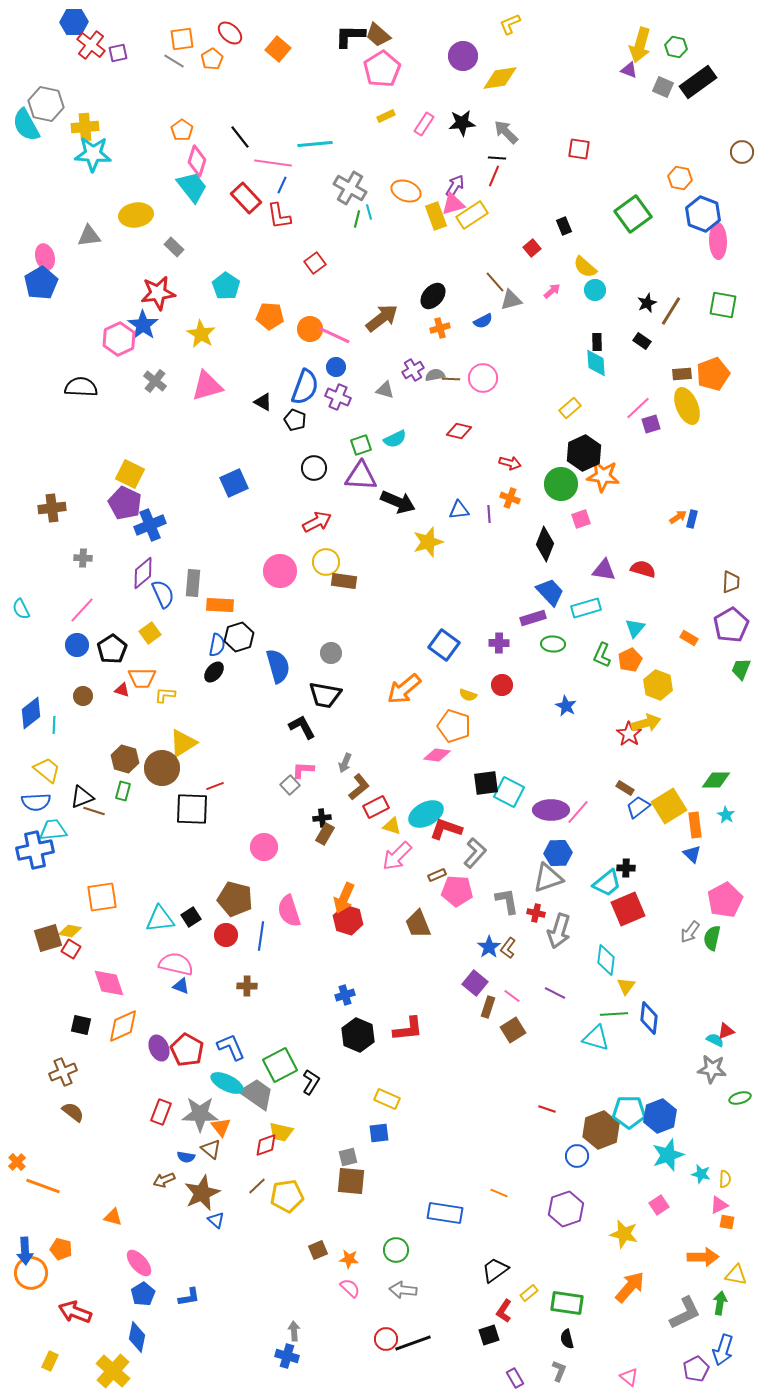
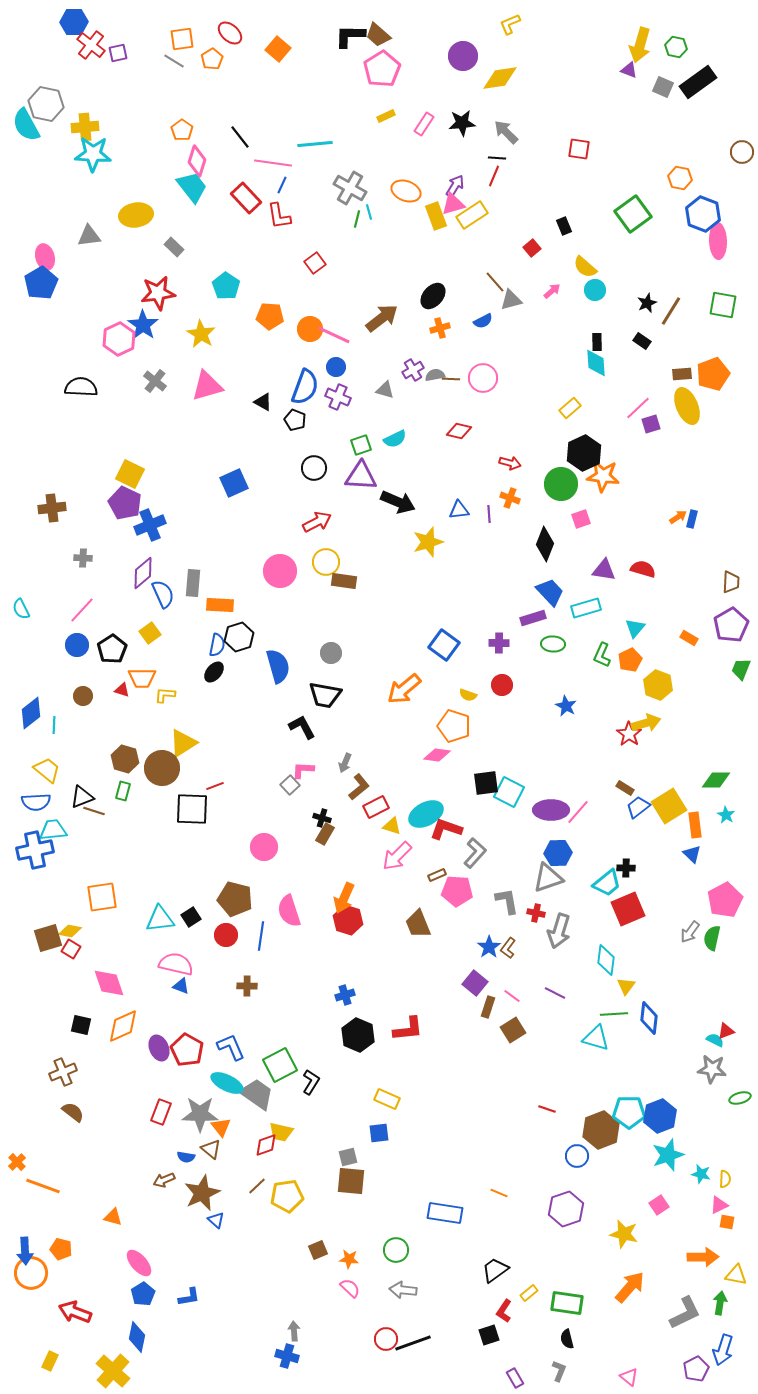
black cross at (322, 818): rotated 24 degrees clockwise
